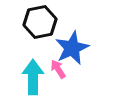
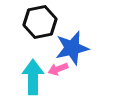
blue star: rotated 12 degrees clockwise
pink arrow: rotated 78 degrees counterclockwise
